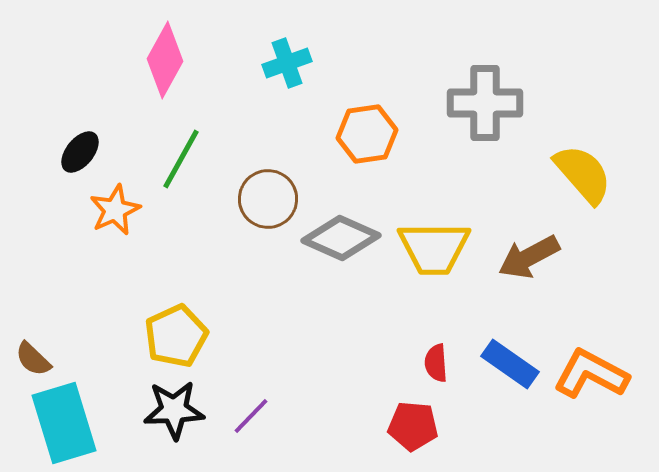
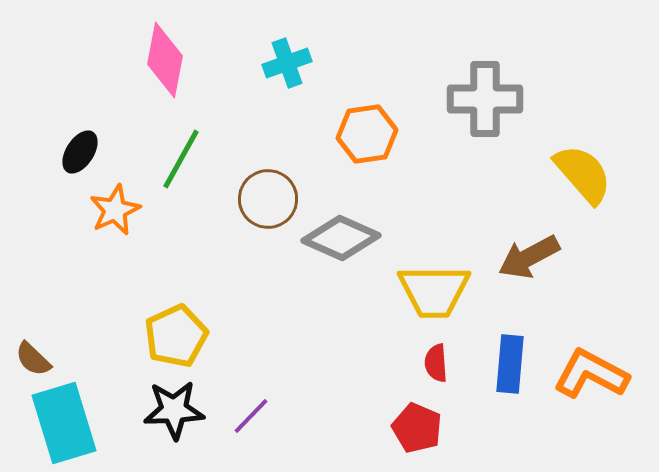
pink diamond: rotated 18 degrees counterclockwise
gray cross: moved 4 px up
black ellipse: rotated 6 degrees counterclockwise
yellow trapezoid: moved 43 px down
blue rectangle: rotated 60 degrees clockwise
red pentagon: moved 4 px right, 2 px down; rotated 18 degrees clockwise
